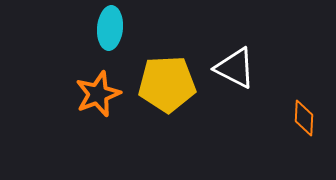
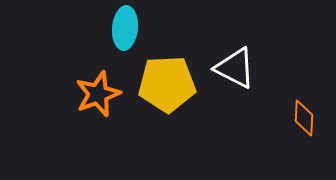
cyan ellipse: moved 15 px right
